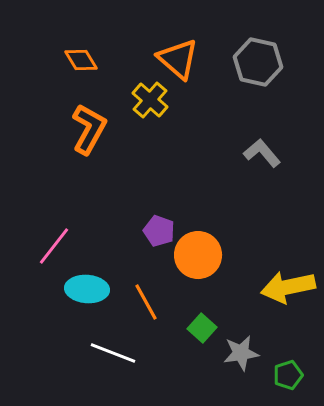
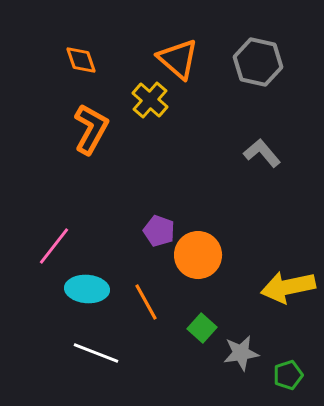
orange diamond: rotated 12 degrees clockwise
orange L-shape: moved 2 px right
white line: moved 17 px left
